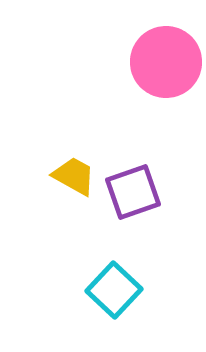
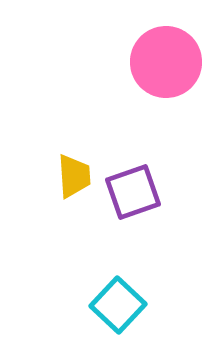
yellow trapezoid: rotated 57 degrees clockwise
cyan square: moved 4 px right, 15 px down
